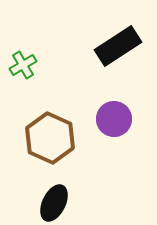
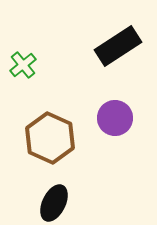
green cross: rotated 8 degrees counterclockwise
purple circle: moved 1 px right, 1 px up
